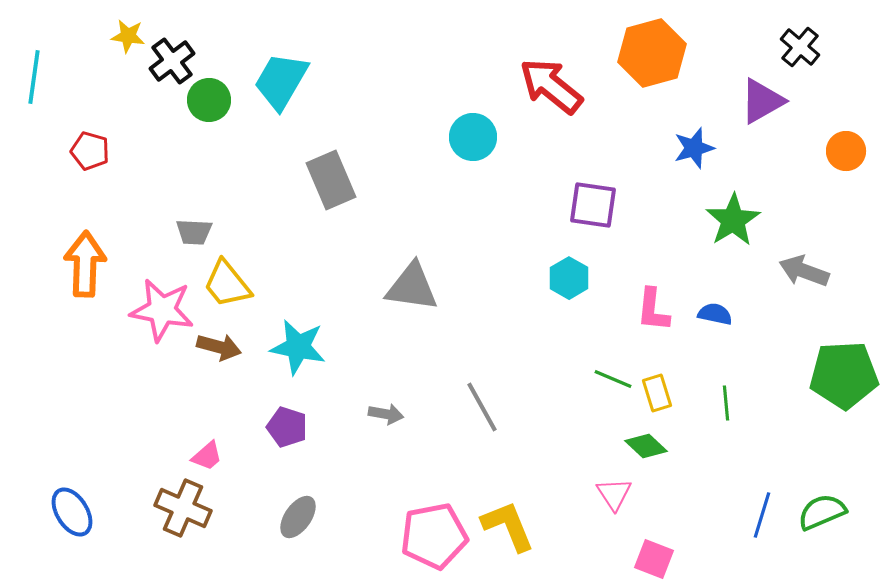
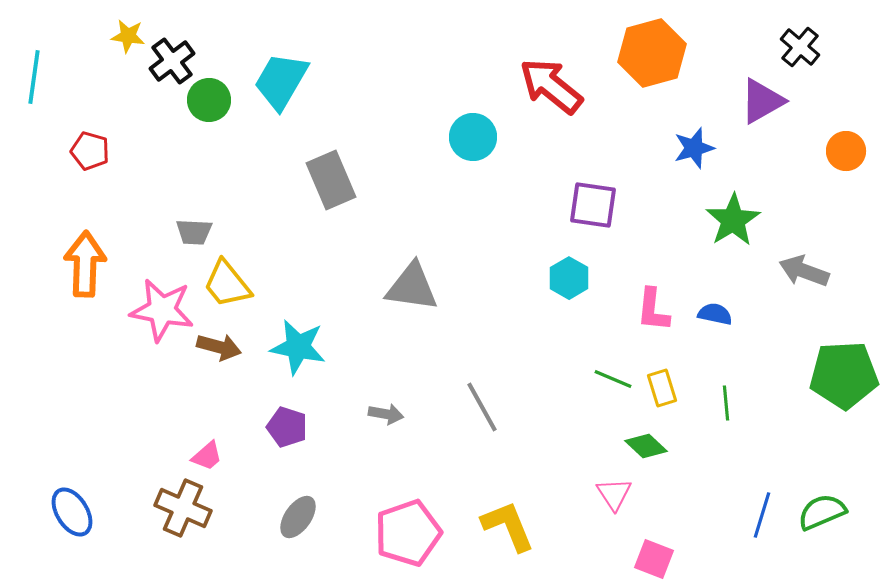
yellow rectangle at (657, 393): moved 5 px right, 5 px up
pink pentagon at (434, 536): moved 26 px left, 3 px up; rotated 8 degrees counterclockwise
